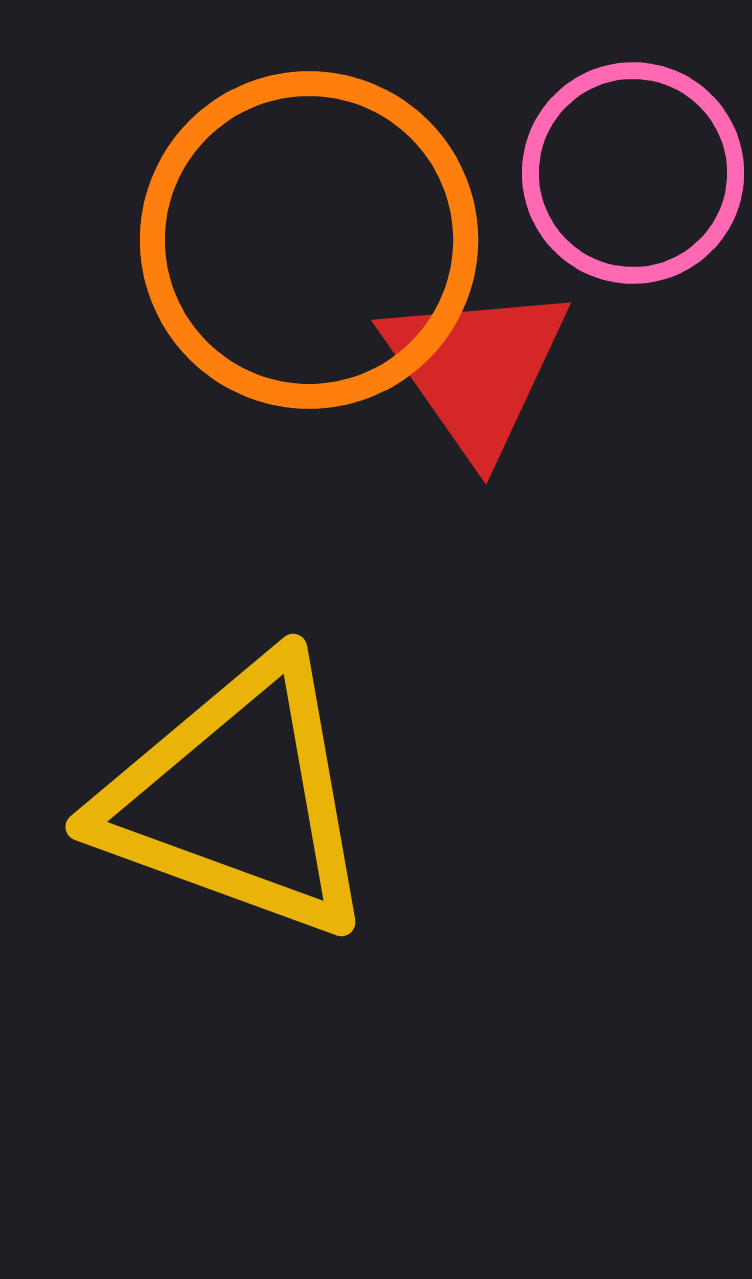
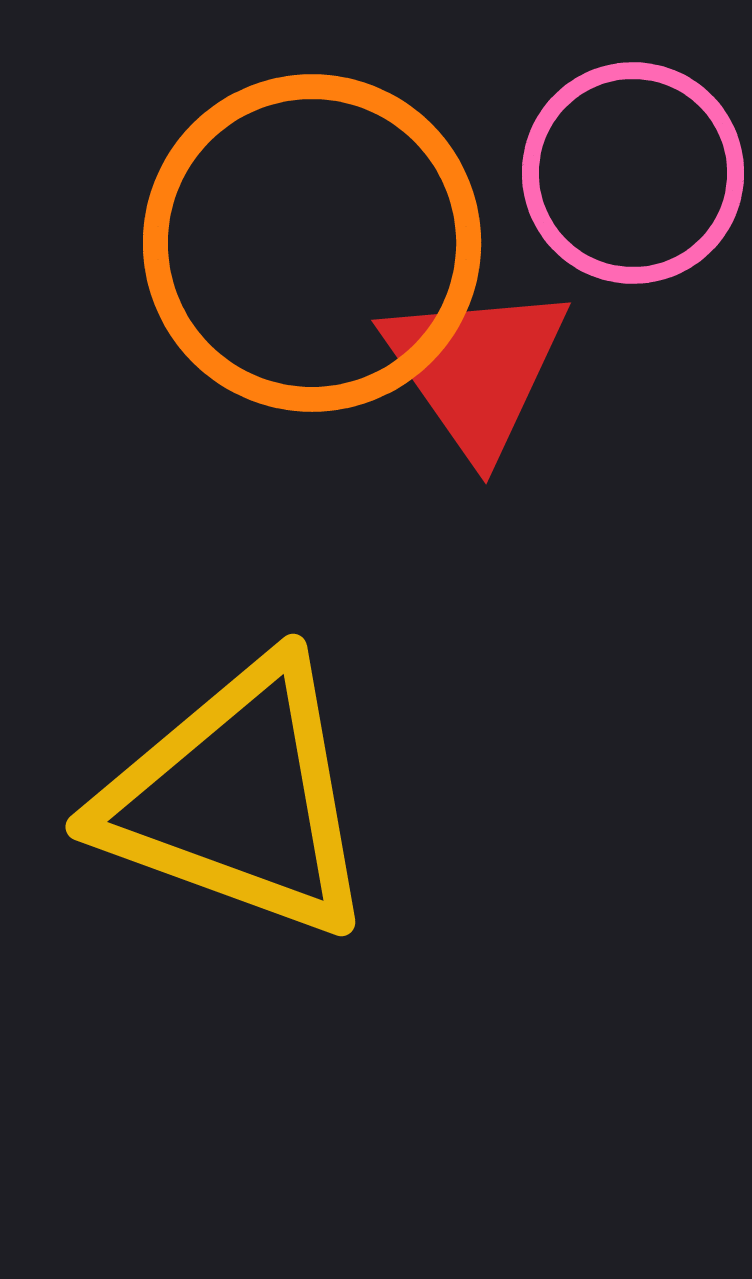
orange circle: moved 3 px right, 3 px down
